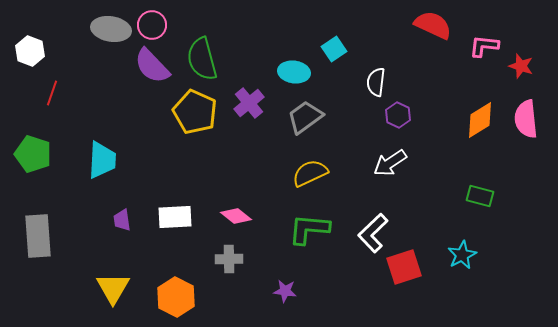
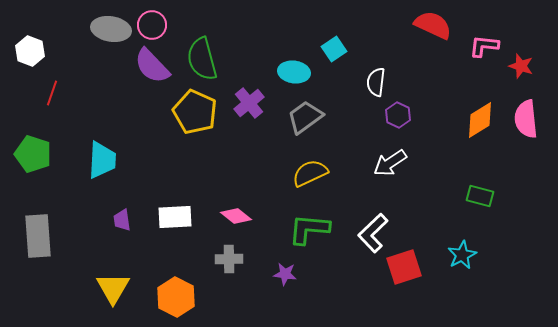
purple star: moved 17 px up
